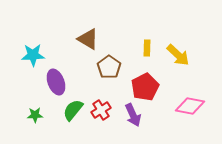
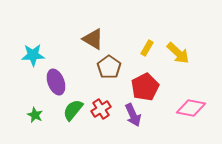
brown triangle: moved 5 px right
yellow rectangle: rotated 28 degrees clockwise
yellow arrow: moved 2 px up
pink diamond: moved 1 px right, 2 px down
red cross: moved 1 px up
green star: rotated 28 degrees clockwise
